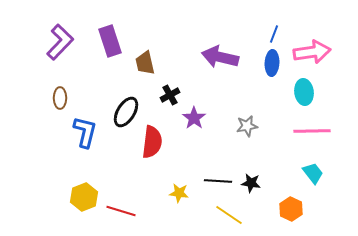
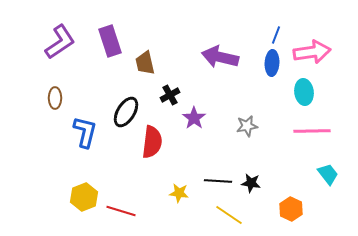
blue line: moved 2 px right, 1 px down
purple L-shape: rotated 12 degrees clockwise
brown ellipse: moved 5 px left
cyan trapezoid: moved 15 px right, 1 px down
